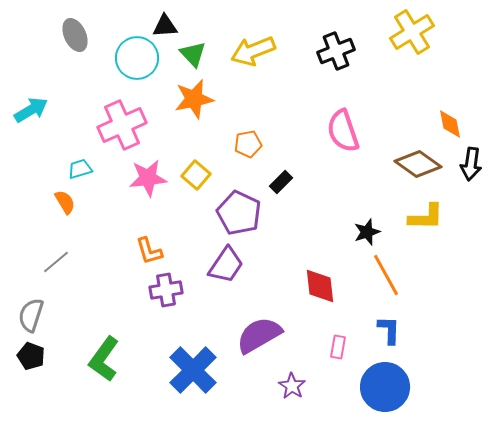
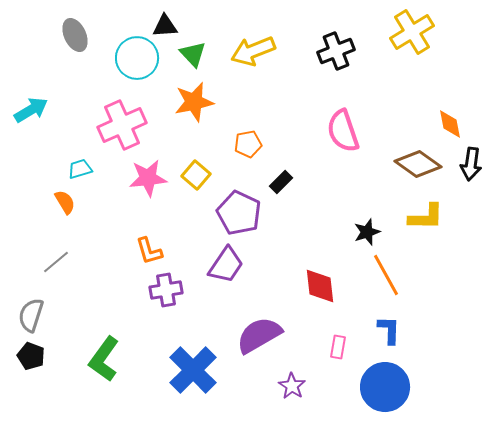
orange star: moved 3 px down
